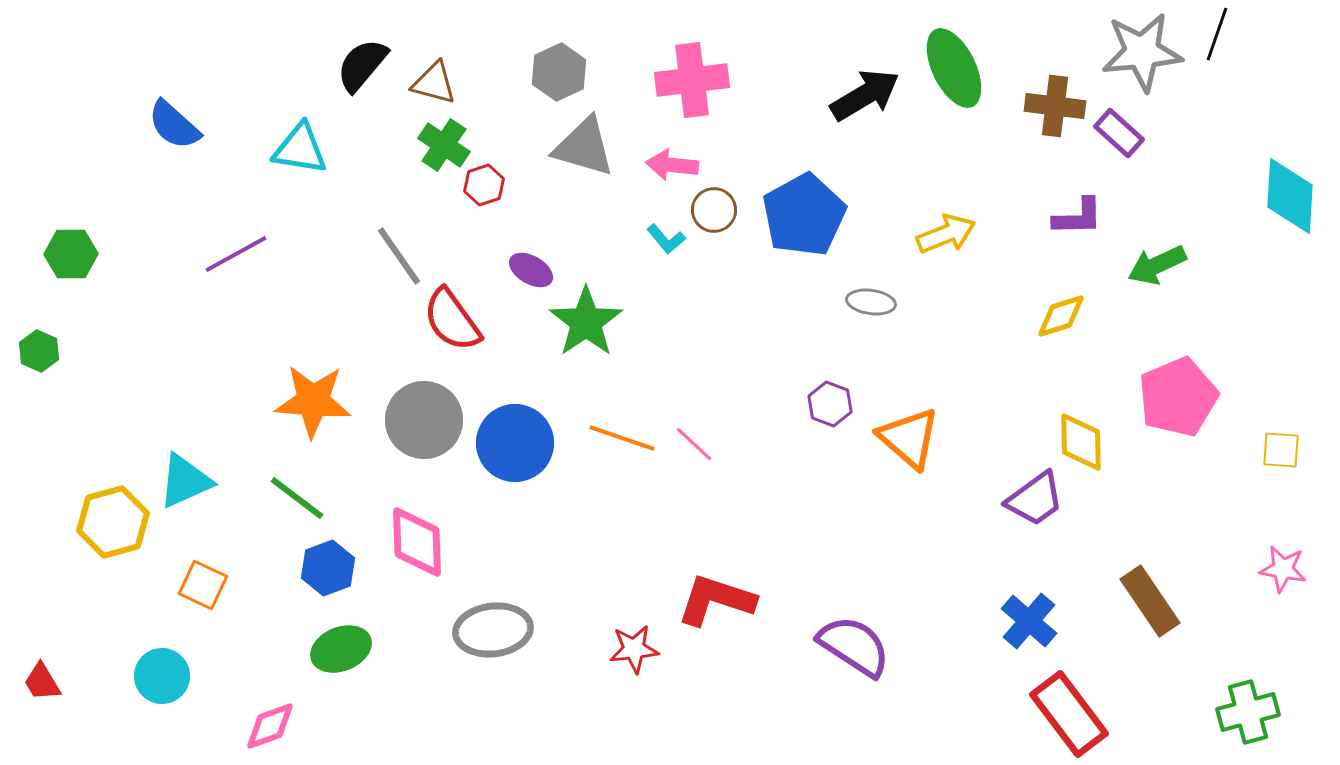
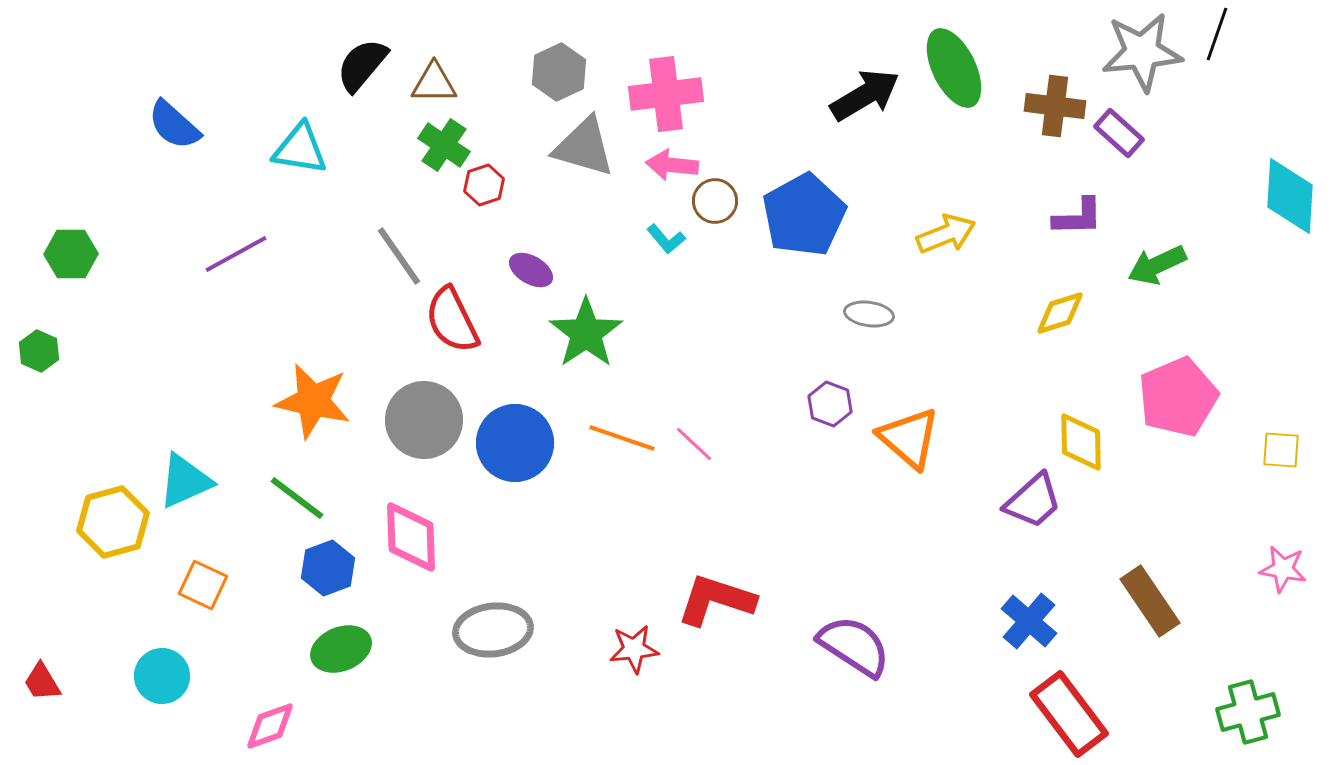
pink cross at (692, 80): moved 26 px left, 14 px down
brown triangle at (434, 83): rotated 15 degrees counterclockwise
brown circle at (714, 210): moved 1 px right, 9 px up
gray ellipse at (871, 302): moved 2 px left, 12 px down
yellow diamond at (1061, 316): moved 1 px left, 3 px up
red semicircle at (452, 320): rotated 10 degrees clockwise
green star at (586, 322): moved 11 px down
orange star at (313, 401): rotated 8 degrees clockwise
purple trapezoid at (1035, 499): moved 2 px left, 2 px down; rotated 6 degrees counterclockwise
pink diamond at (417, 542): moved 6 px left, 5 px up
